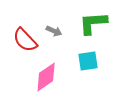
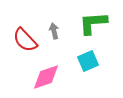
gray arrow: rotated 126 degrees counterclockwise
cyan square: rotated 15 degrees counterclockwise
pink diamond: rotated 16 degrees clockwise
